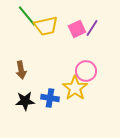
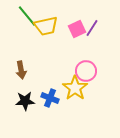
blue cross: rotated 12 degrees clockwise
